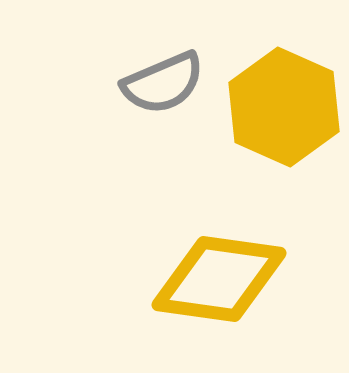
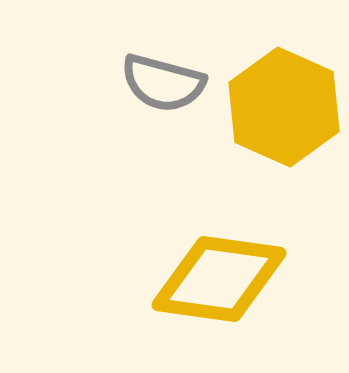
gray semicircle: rotated 38 degrees clockwise
